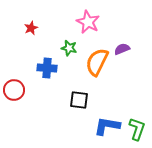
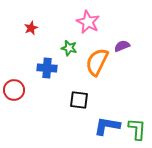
purple semicircle: moved 3 px up
green L-shape: rotated 15 degrees counterclockwise
